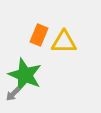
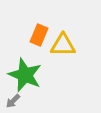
yellow triangle: moved 1 px left, 3 px down
gray arrow: moved 7 px down
